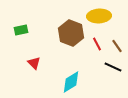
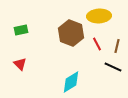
brown line: rotated 48 degrees clockwise
red triangle: moved 14 px left, 1 px down
